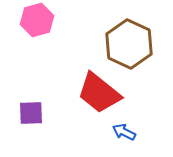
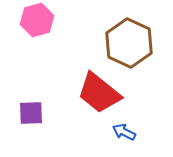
brown hexagon: moved 1 px up
